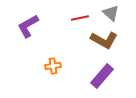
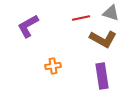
gray triangle: rotated 24 degrees counterclockwise
red line: moved 1 px right
brown L-shape: moved 1 px left, 1 px up
purple rectangle: rotated 50 degrees counterclockwise
